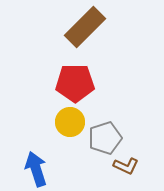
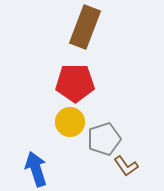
brown rectangle: rotated 24 degrees counterclockwise
gray pentagon: moved 1 px left, 1 px down
brown L-shape: rotated 30 degrees clockwise
